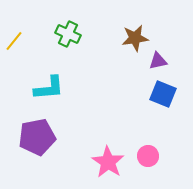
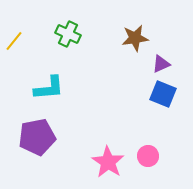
purple triangle: moved 3 px right, 3 px down; rotated 12 degrees counterclockwise
